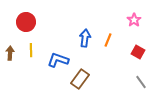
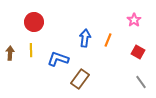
red circle: moved 8 px right
blue L-shape: moved 1 px up
